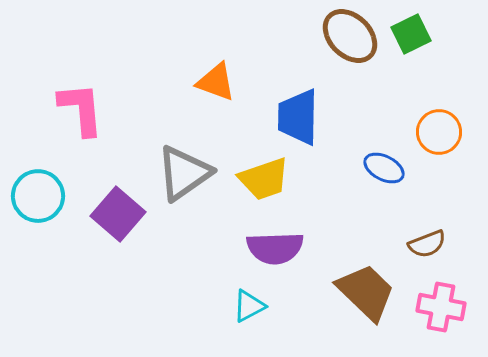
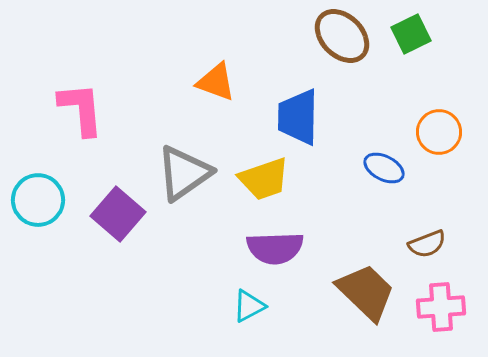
brown ellipse: moved 8 px left
cyan circle: moved 4 px down
pink cross: rotated 15 degrees counterclockwise
